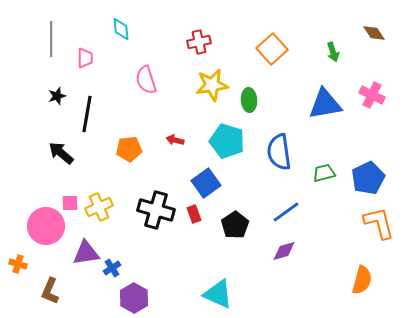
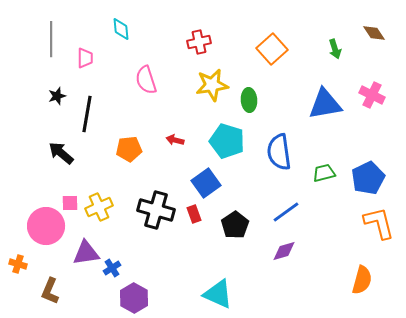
green arrow: moved 2 px right, 3 px up
